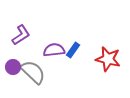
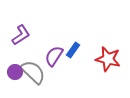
purple semicircle: moved 6 px down; rotated 50 degrees counterclockwise
purple circle: moved 2 px right, 5 px down
